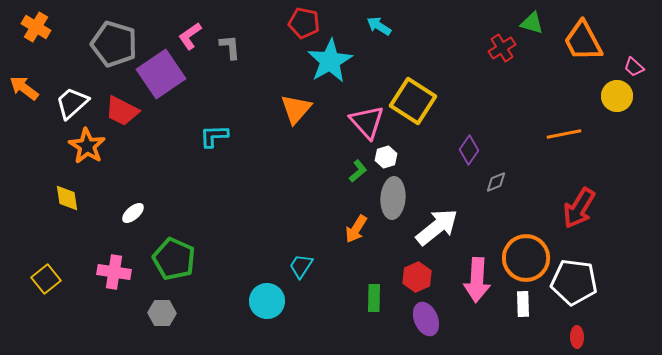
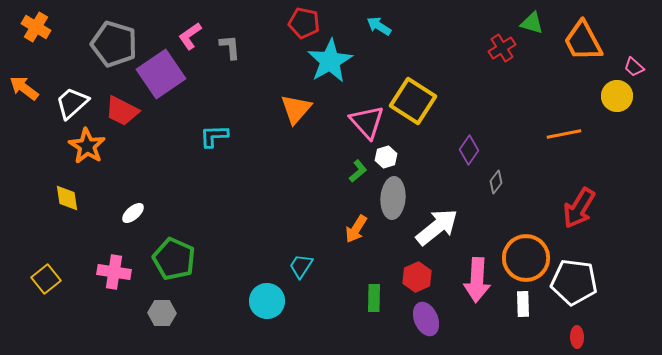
gray diamond at (496, 182): rotated 30 degrees counterclockwise
